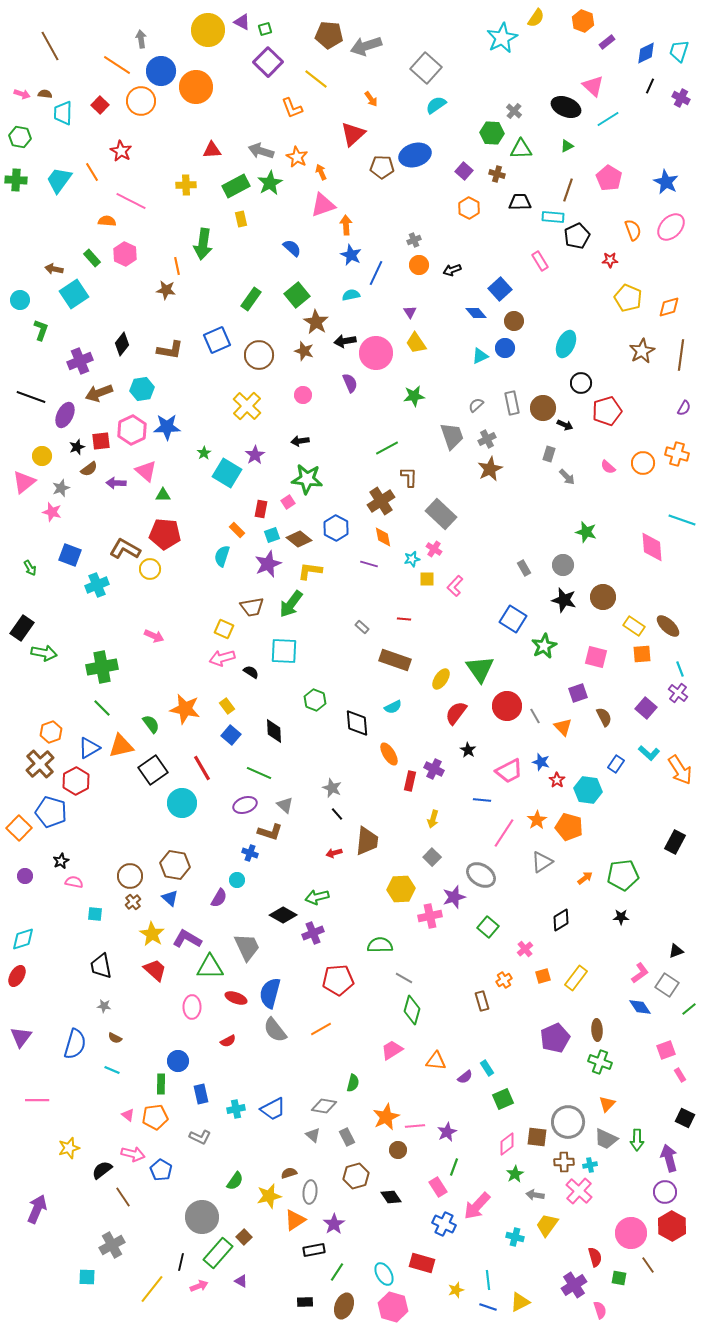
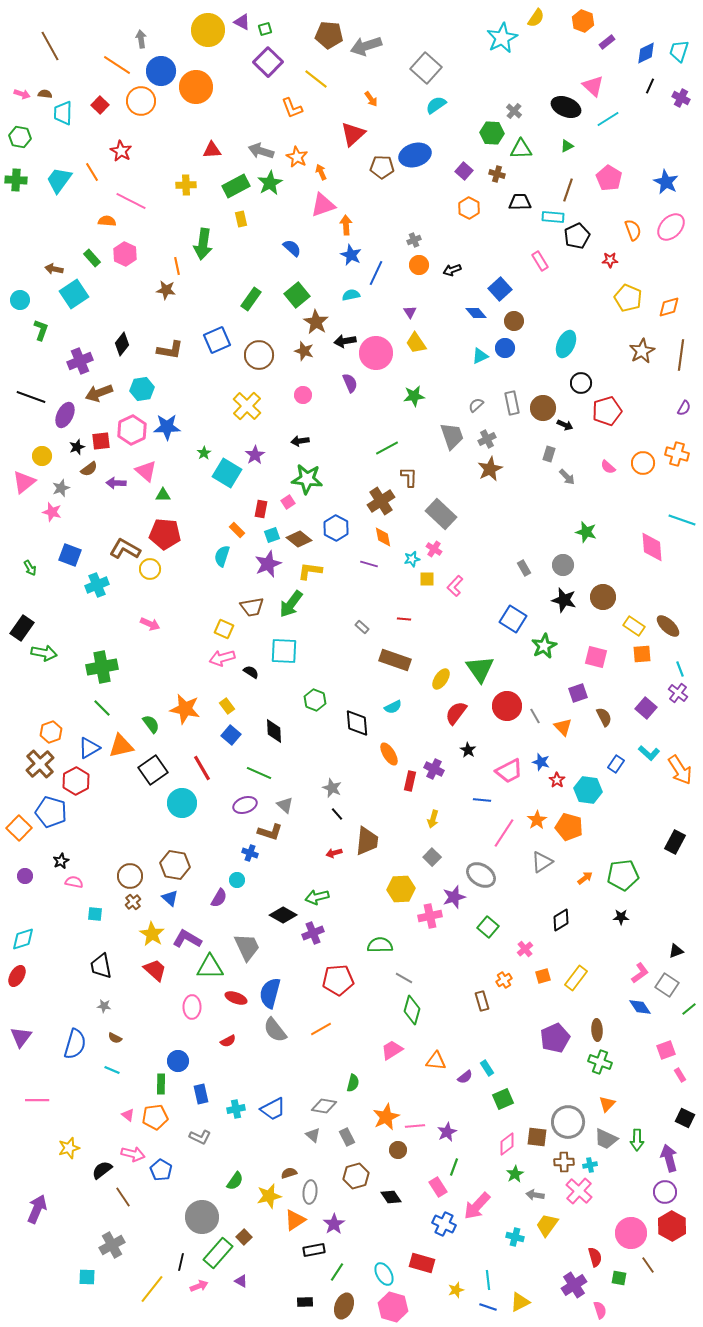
pink arrow at (154, 636): moved 4 px left, 12 px up
